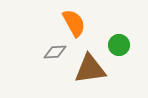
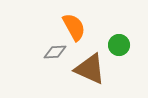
orange semicircle: moved 4 px down
brown triangle: rotated 32 degrees clockwise
